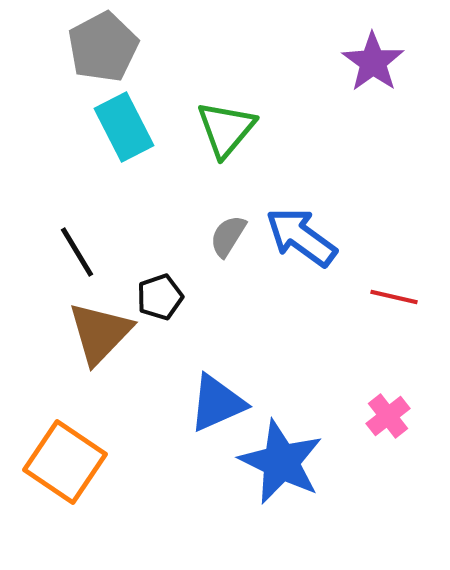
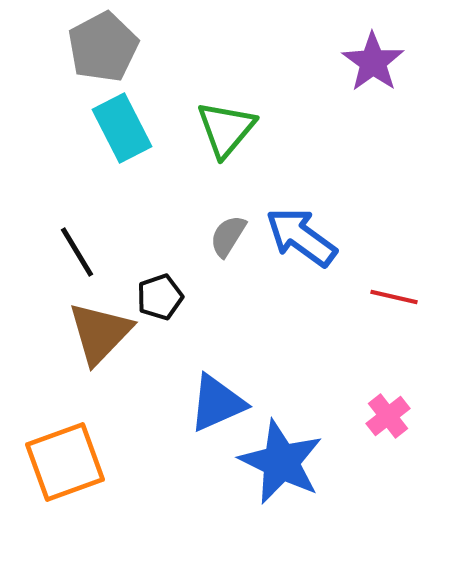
cyan rectangle: moved 2 px left, 1 px down
orange square: rotated 36 degrees clockwise
